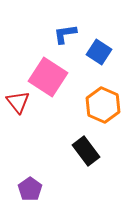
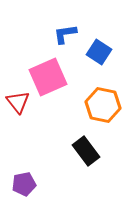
pink square: rotated 33 degrees clockwise
orange hexagon: rotated 12 degrees counterclockwise
purple pentagon: moved 6 px left, 5 px up; rotated 25 degrees clockwise
